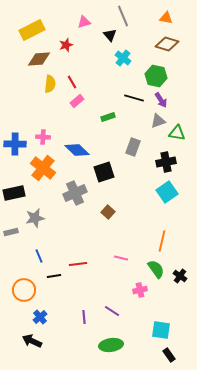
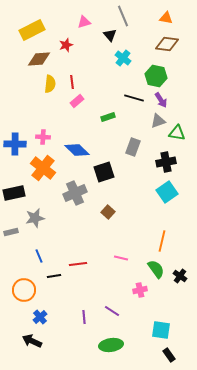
brown diamond at (167, 44): rotated 10 degrees counterclockwise
red line at (72, 82): rotated 24 degrees clockwise
